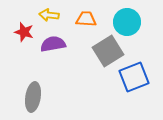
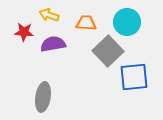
yellow arrow: rotated 12 degrees clockwise
orange trapezoid: moved 4 px down
red star: rotated 12 degrees counterclockwise
gray square: rotated 12 degrees counterclockwise
blue square: rotated 16 degrees clockwise
gray ellipse: moved 10 px right
